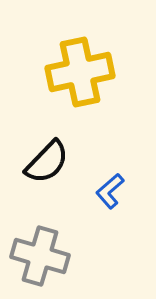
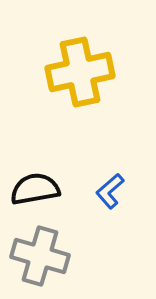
black semicircle: moved 12 px left, 27 px down; rotated 144 degrees counterclockwise
